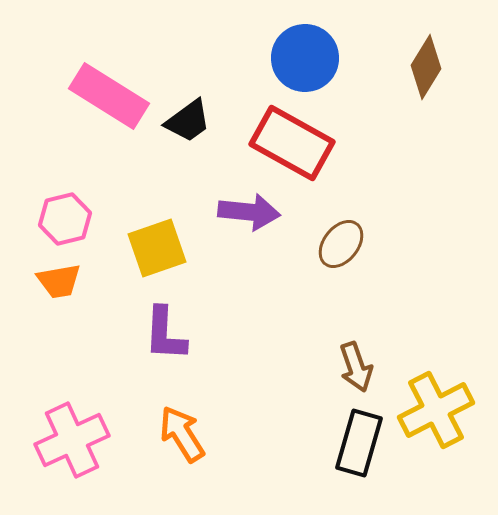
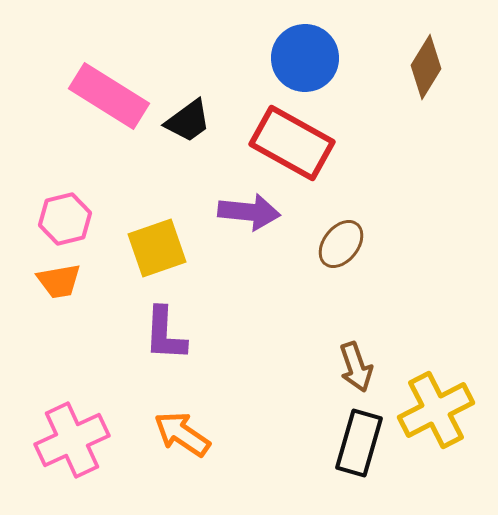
orange arrow: rotated 24 degrees counterclockwise
